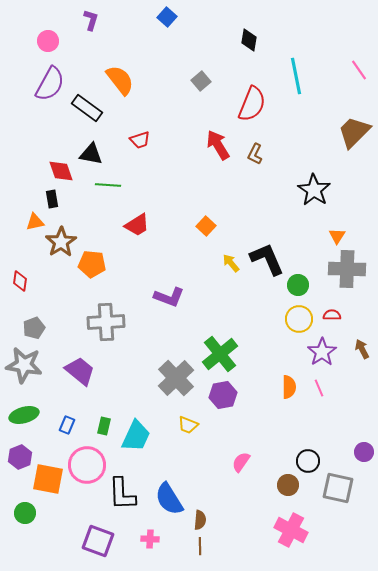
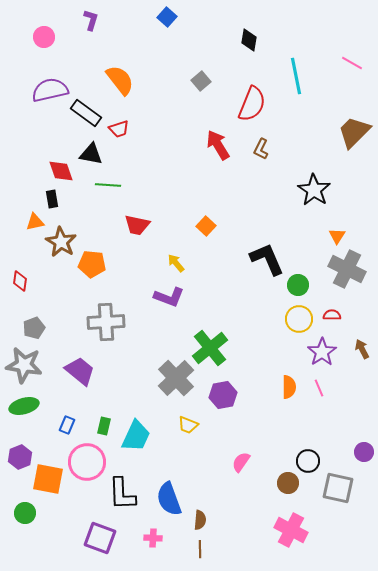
pink circle at (48, 41): moved 4 px left, 4 px up
pink line at (359, 70): moved 7 px left, 7 px up; rotated 25 degrees counterclockwise
purple semicircle at (50, 84): moved 6 px down; rotated 132 degrees counterclockwise
black rectangle at (87, 108): moved 1 px left, 5 px down
red trapezoid at (140, 140): moved 21 px left, 11 px up
brown L-shape at (255, 154): moved 6 px right, 5 px up
red trapezoid at (137, 225): rotated 44 degrees clockwise
brown star at (61, 242): rotated 8 degrees counterclockwise
yellow arrow at (231, 263): moved 55 px left
gray cross at (347, 269): rotated 24 degrees clockwise
green cross at (220, 354): moved 10 px left, 6 px up
green ellipse at (24, 415): moved 9 px up
pink circle at (87, 465): moved 3 px up
brown circle at (288, 485): moved 2 px up
blue semicircle at (169, 499): rotated 12 degrees clockwise
pink cross at (150, 539): moved 3 px right, 1 px up
purple square at (98, 541): moved 2 px right, 3 px up
brown line at (200, 546): moved 3 px down
